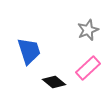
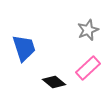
blue trapezoid: moved 5 px left, 3 px up
